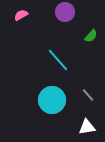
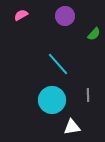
purple circle: moved 4 px down
green semicircle: moved 3 px right, 2 px up
cyan line: moved 4 px down
gray line: rotated 40 degrees clockwise
white triangle: moved 15 px left
